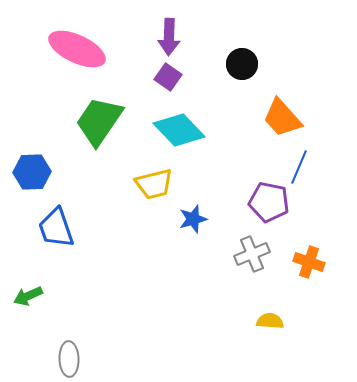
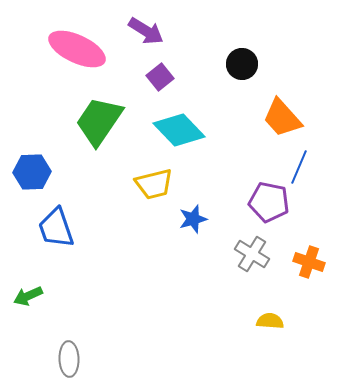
purple arrow: moved 23 px left, 6 px up; rotated 60 degrees counterclockwise
purple square: moved 8 px left; rotated 16 degrees clockwise
gray cross: rotated 36 degrees counterclockwise
